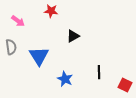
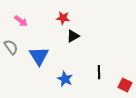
red star: moved 12 px right, 7 px down
pink arrow: moved 3 px right
gray semicircle: rotated 28 degrees counterclockwise
